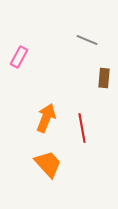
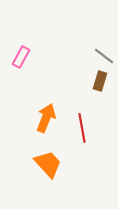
gray line: moved 17 px right, 16 px down; rotated 15 degrees clockwise
pink rectangle: moved 2 px right
brown rectangle: moved 4 px left, 3 px down; rotated 12 degrees clockwise
